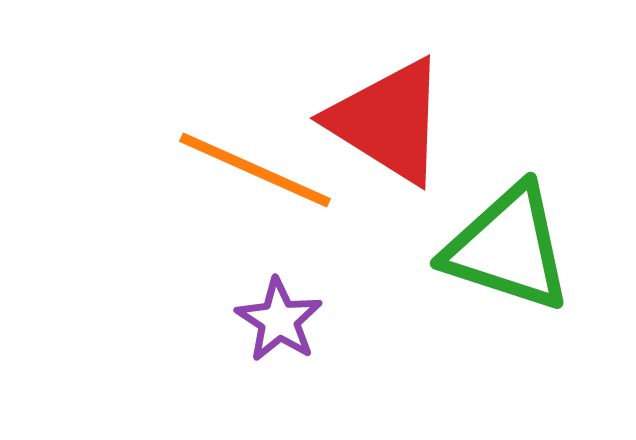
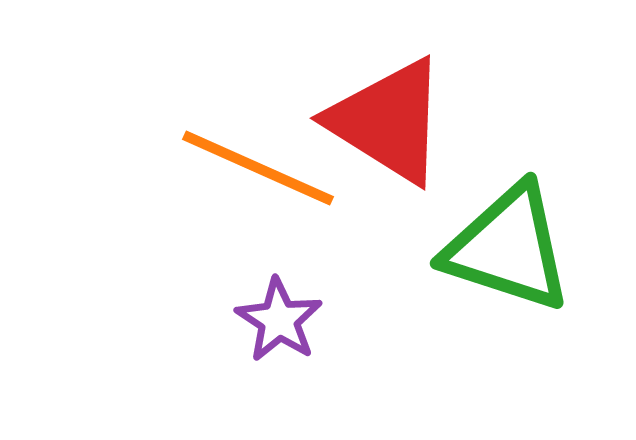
orange line: moved 3 px right, 2 px up
